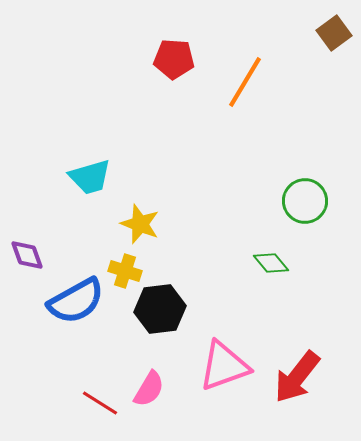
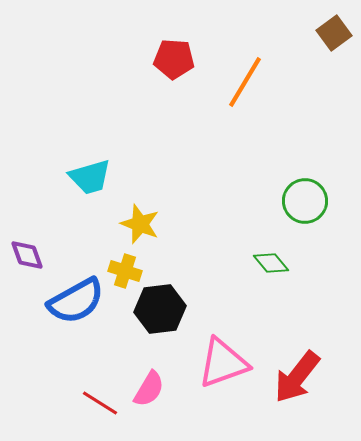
pink triangle: moved 1 px left, 3 px up
